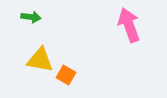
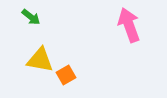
green arrow: rotated 30 degrees clockwise
orange square: rotated 30 degrees clockwise
